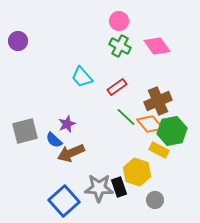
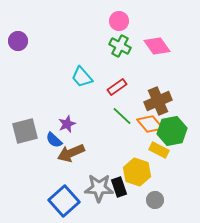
green line: moved 4 px left, 1 px up
